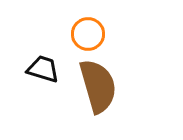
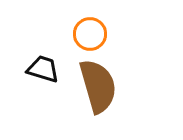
orange circle: moved 2 px right
